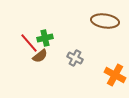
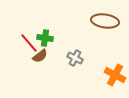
green cross: rotated 21 degrees clockwise
